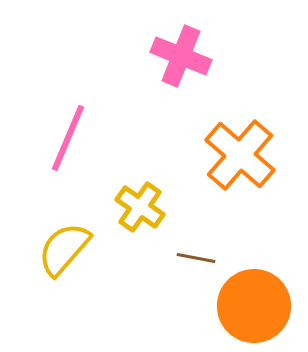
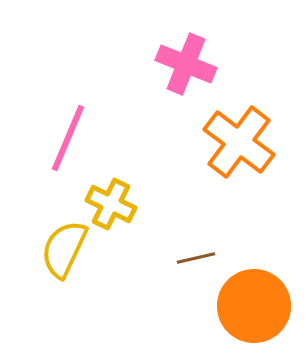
pink cross: moved 5 px right, 8 px down
orange cross: moved 1 px left, 13 px up; rotated 4 degrees counterclockwise
yellow cross: moved 29 px left, 3 px up; rotated 9 degrees counterclockwise
yellow semicircle: rotated 16 degrees counterclockwise
brown line: rotated 24 degrees counterclockwise
